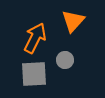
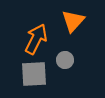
orange arrow: moved 1 px right, 1 px down
